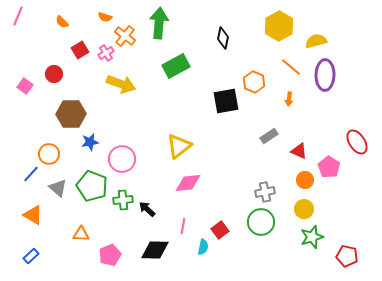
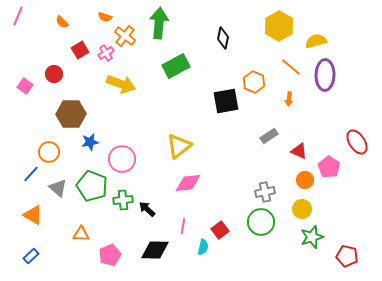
orange circle at (49, 154): moved 2 px up
yellow circle at (304, 209): moved 2 px left
